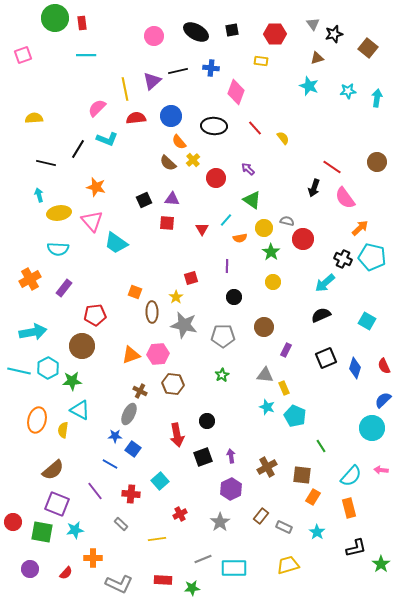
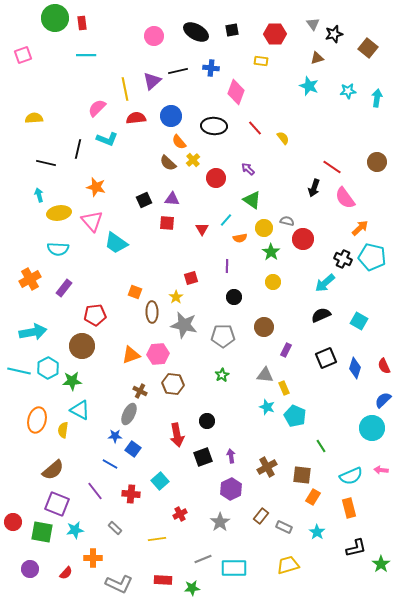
black line at (78, 149): rotated 18 degrees counterclockwise
cyan square at (367, 321): moved 8 px left
cyan semicircle at (351, 476): rotated 25 degrees clockwise
gray rectangle at (121, 524): moved 6 px left, 4 px down
